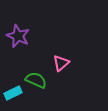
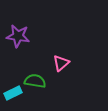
purple star: rotated 15 degrees counterclockwise
green semicircle: moved 1 px left, 1 px down; rotated 15 degrees counterclockwise
